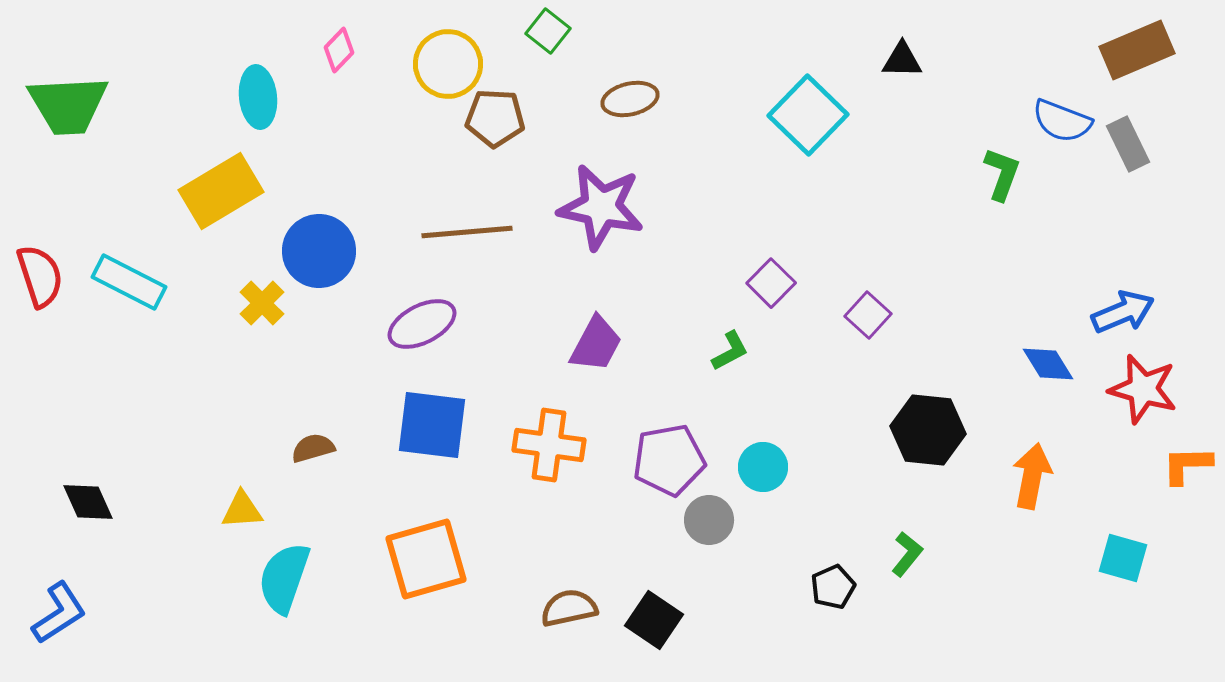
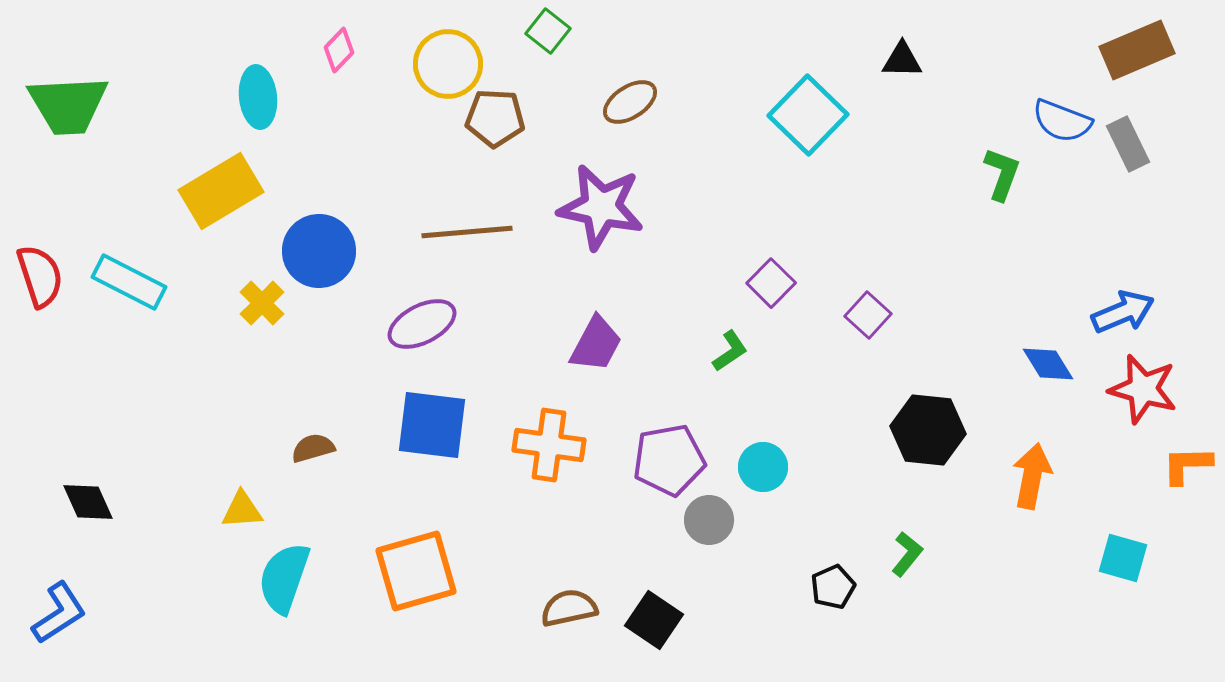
brown ellipse at (630, 99): moved 3 px down; rotated 20 degrees counterclockwise
green L-shape at (730, 351): rotated 6 degrees counterclockwise
orange square at (426, 559): moved 10 px left, 12 px down
